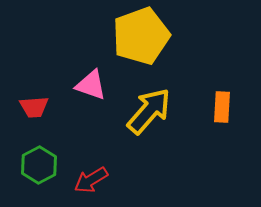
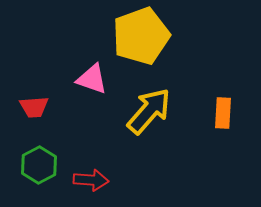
pink triangle: moved 1 px right, 6 px up
orange rectangle: moved 1 px right, 6 px down
red arrow: rotated 144 degrees counterclockwise
